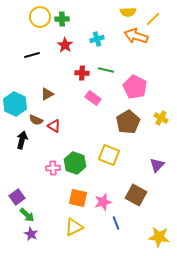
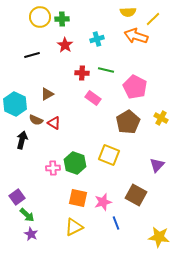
red triangle: moved 3 px up
